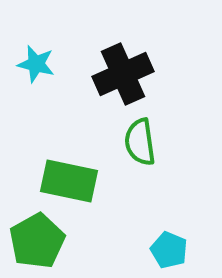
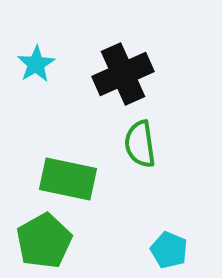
cyan star: rotated 27 degrees clockwise
green semicircle: moved 2 px down
green rectangle: moved 1 px left, 2 px up
green pentagon: moved 7 px right
